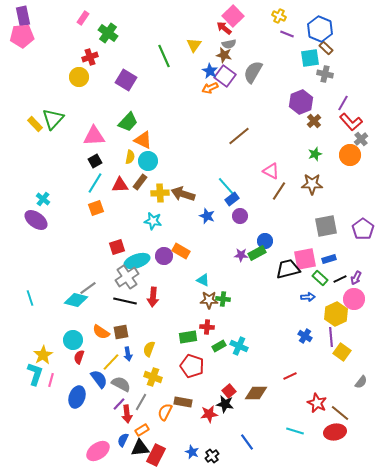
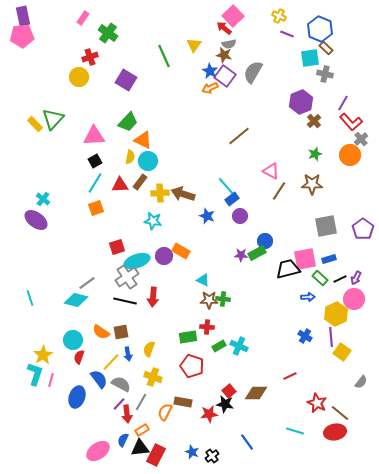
gray line at (88, 288): moved 1 px left, 5 px up
